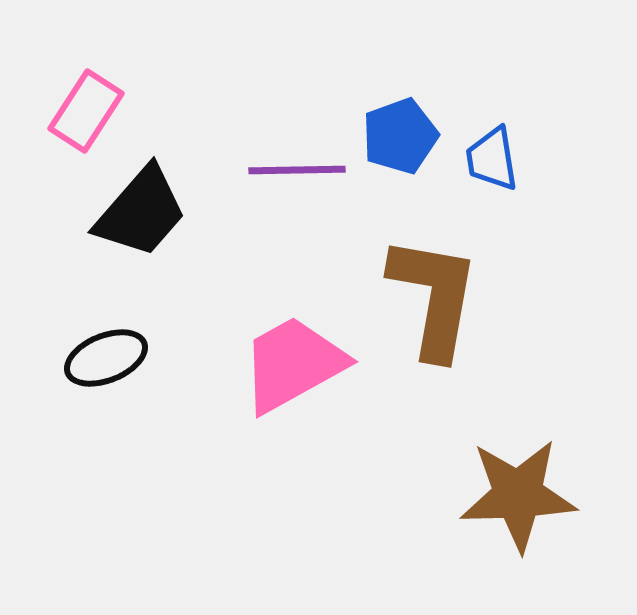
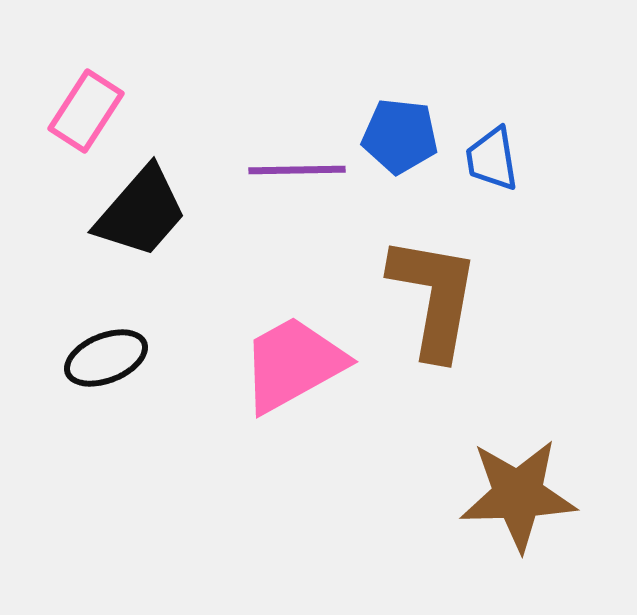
blue pentagon: rotated 26 degrees clockwise
